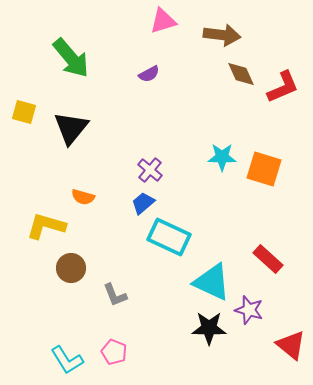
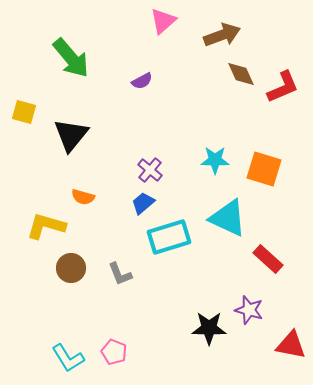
pink triangle: rotated 24 degrees counterclockwise
brown arrow: rotated 27 degrees counterclockwise
purple semicircle: moved 7 px left, 7 px down
black triangle: moved 7 px down
cyan star: moved 7 px left, 3 px down
cyan rectangle: rotated 42 degrees counterclockwise
cyan triangle: moved 16 px right, 64 px up
gray L-shape: moved 5 px right, 21 px up
red triangle: rotated 28 degrees counterclockwise
cyan L-shape: moved 1 px right, 2 px up
